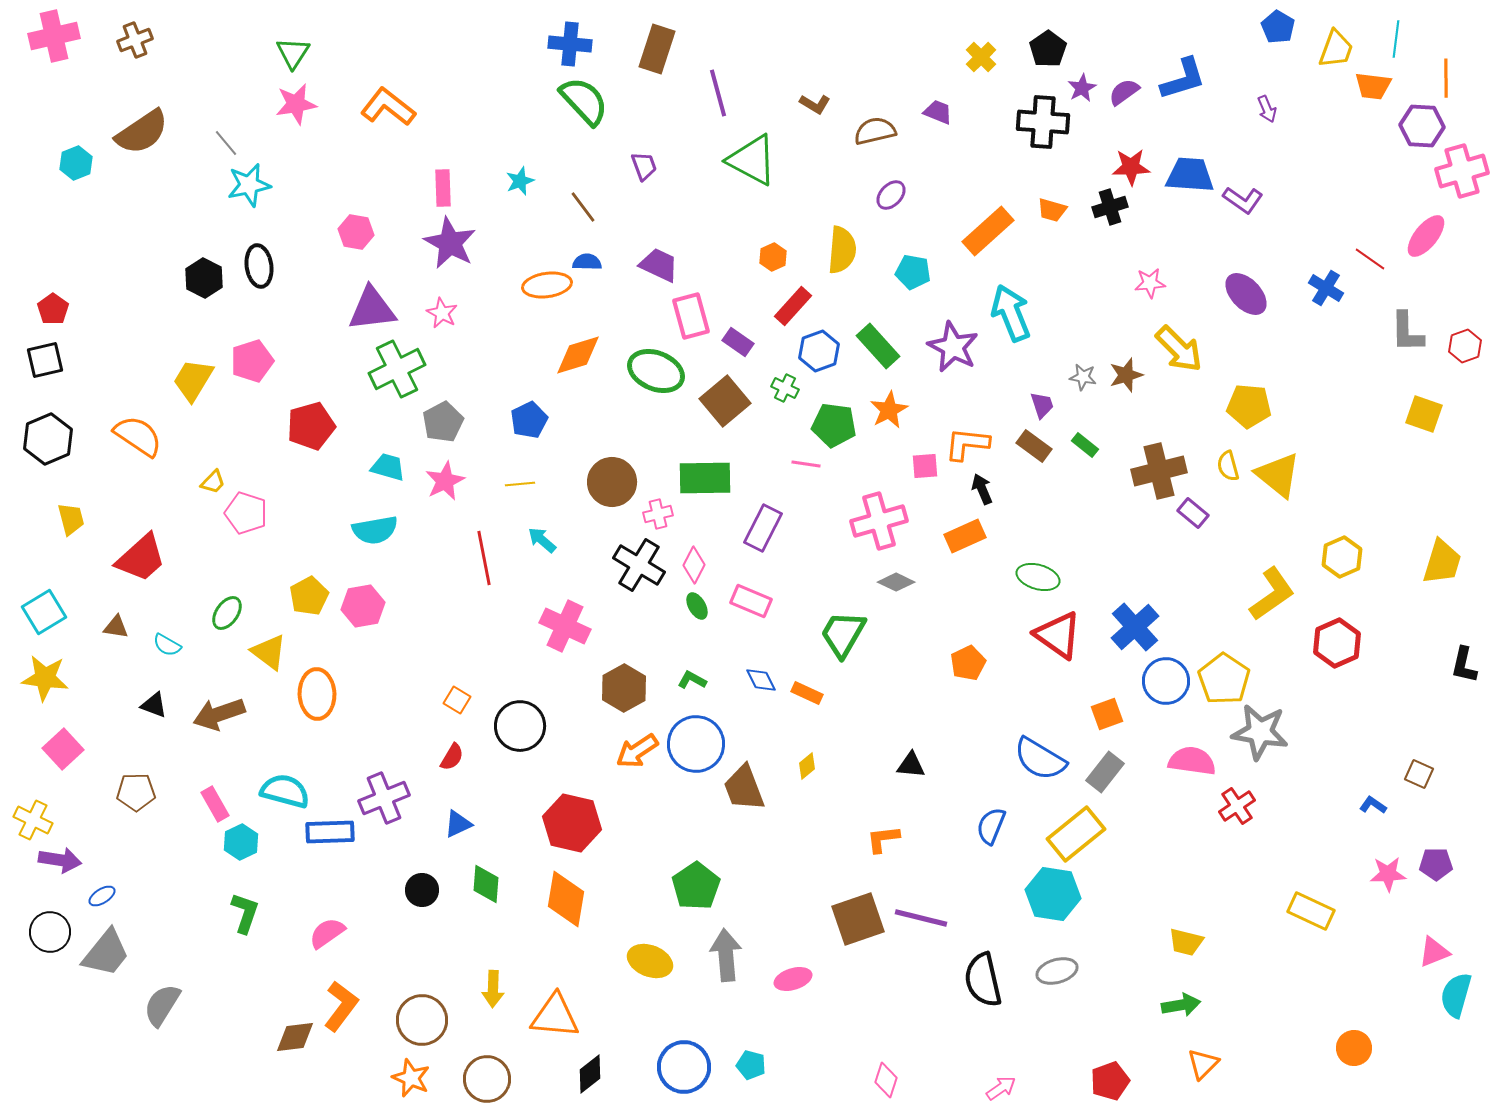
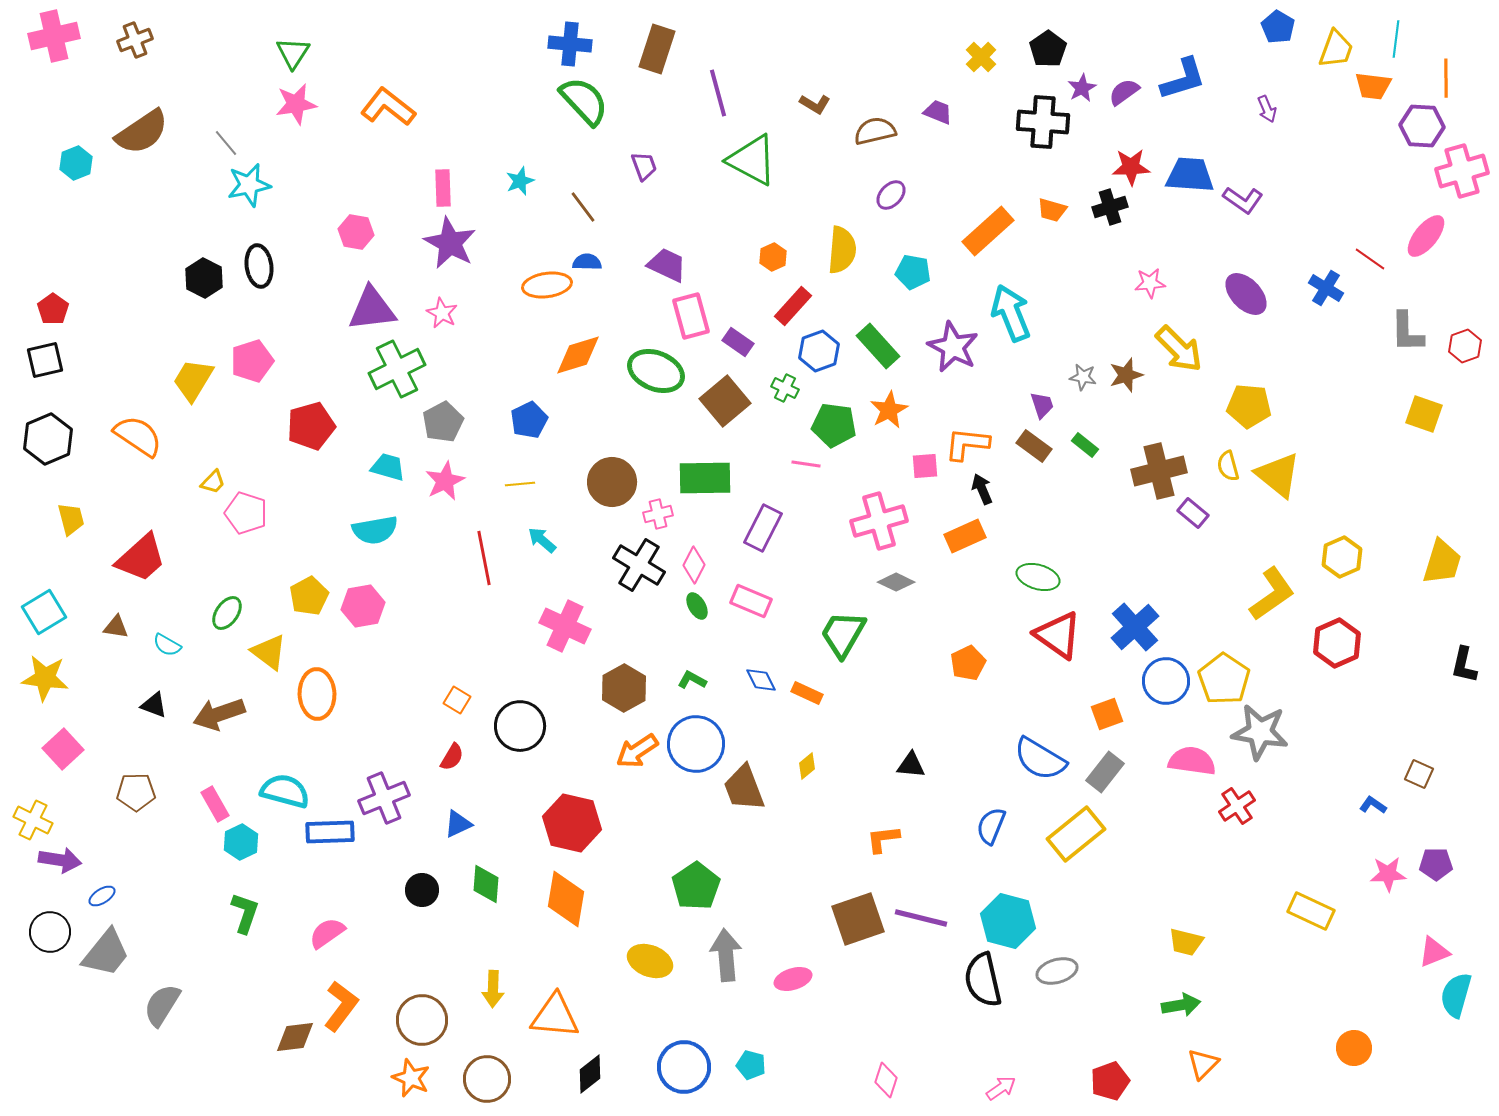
purple trapezoid at (659, 265): moved 8 px right
cyan hexagon at (1053, 894): moved 45 px left, 27 px down; rotated 6 degrees clockwise
